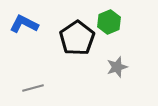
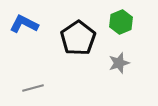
green hexagon: moved 12 px right
black pentagon: moved 1 px right
gray star: moved 2 px right, 4 px up
